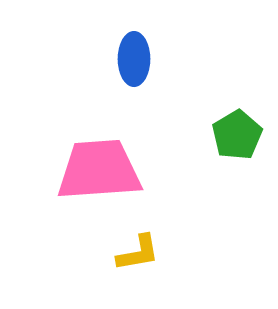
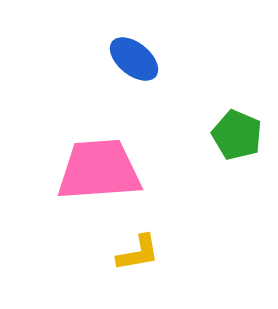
blue ellipse: rotated 51 degrees counterclockwise
green pentagon: rotated 18 degrees counterclockwise
